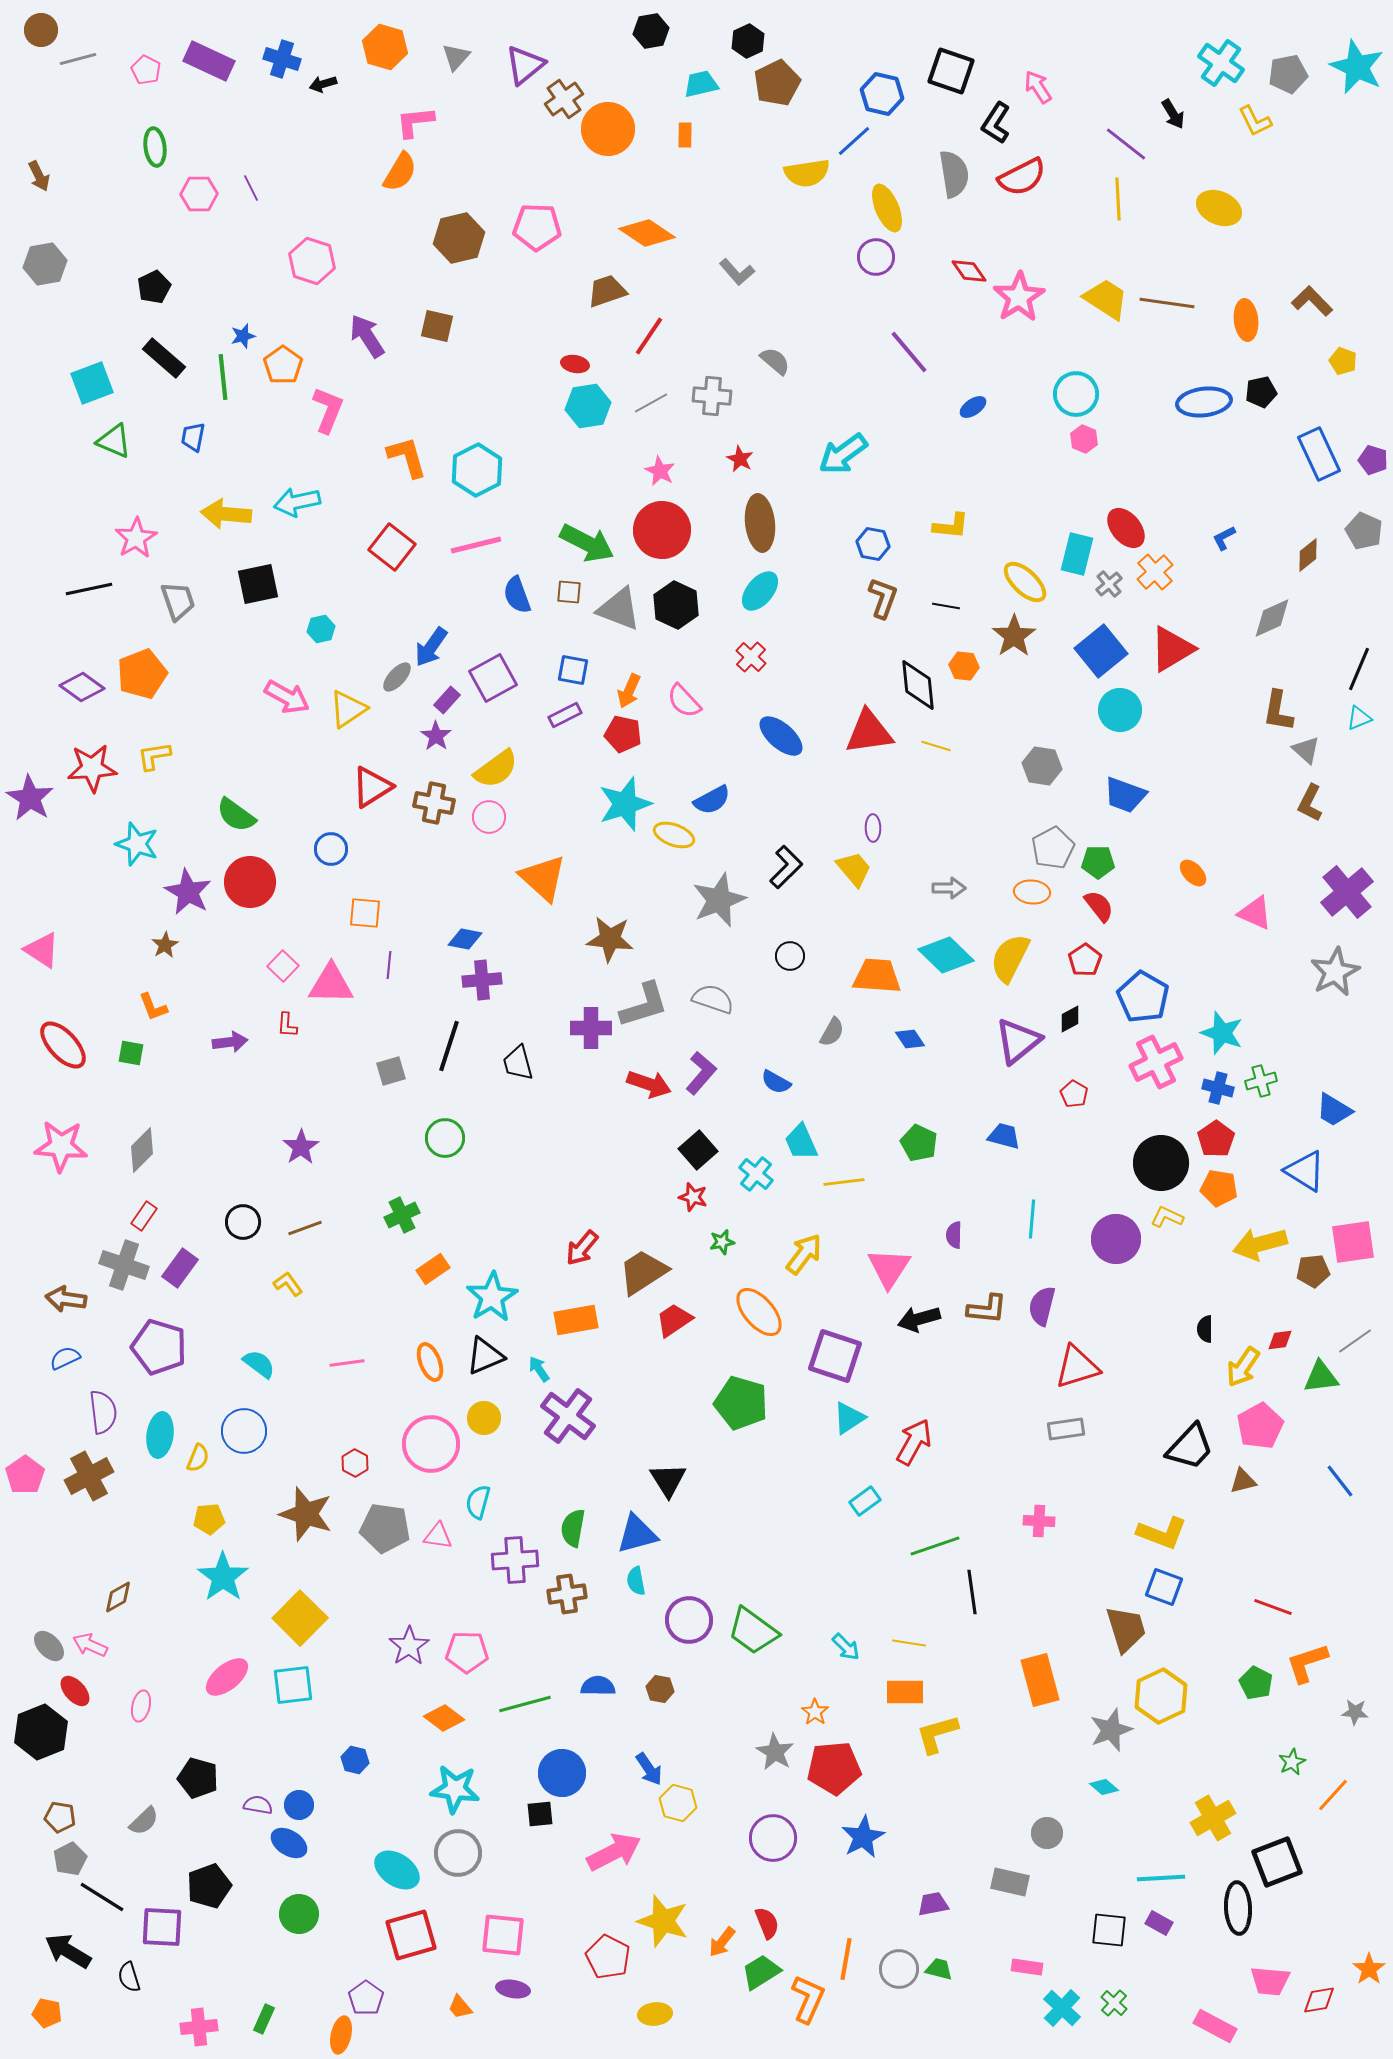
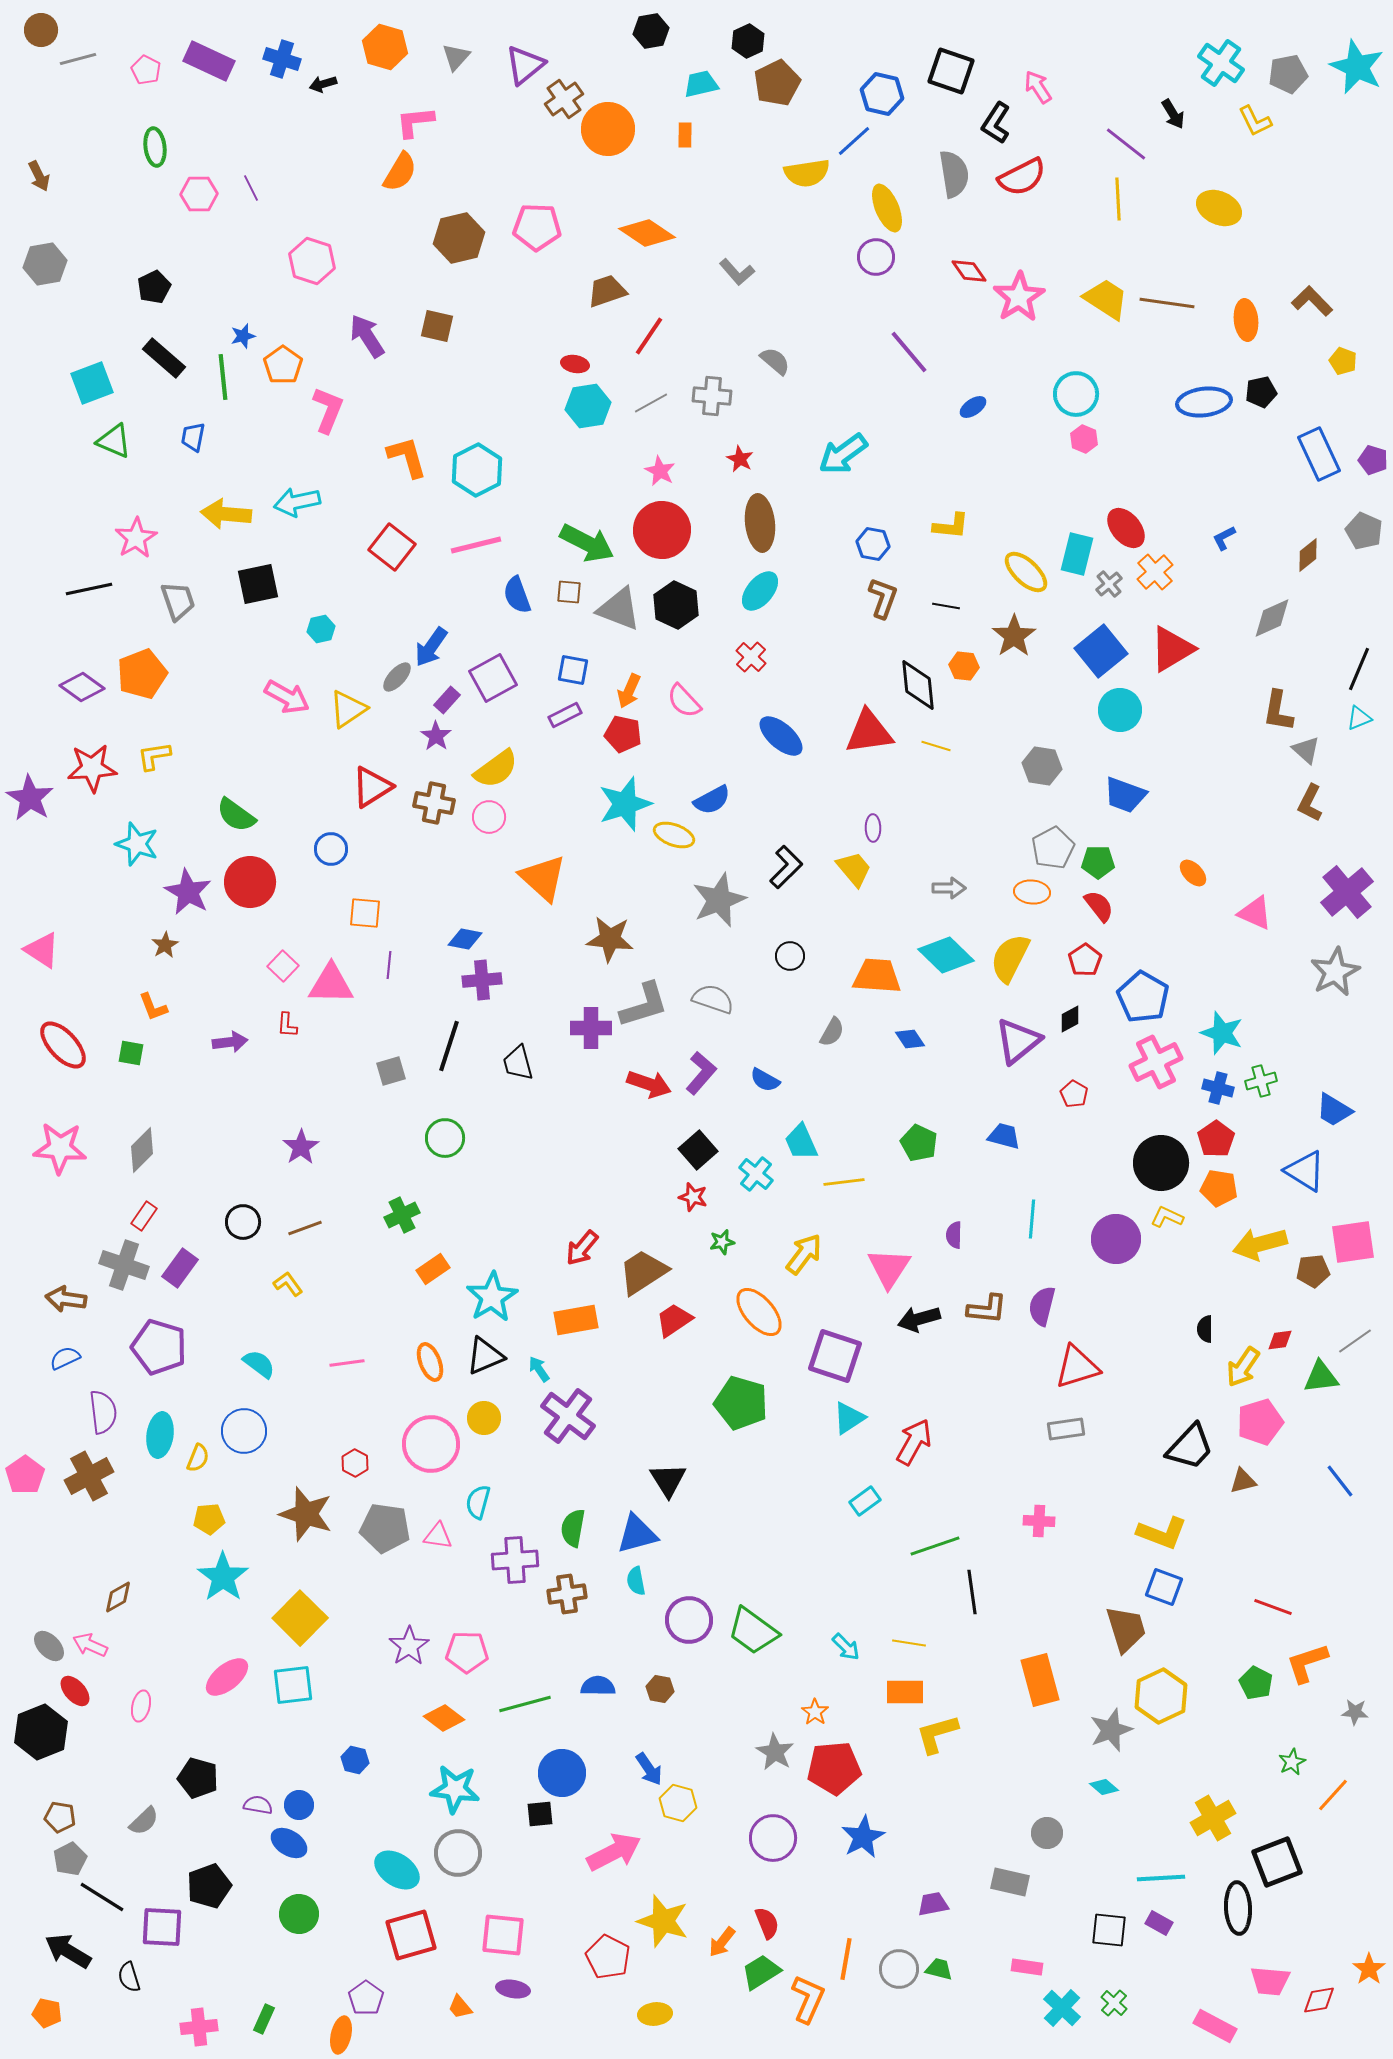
yellow ellipse at (1025, 582): moved 1 px right, 10 px up
blue semicircle at (776, 1082): moved 11 px left, 2 px up
pink star at (61, 1146): moved 1 px left, 2 px down
pink pentagon at (1260, 1426): moved 4 px up; rotated 12 degrees clockwise
